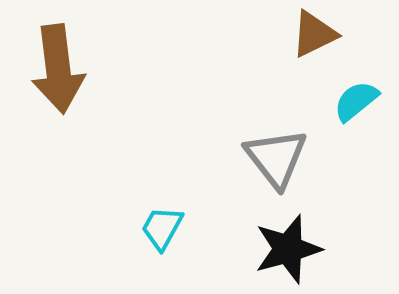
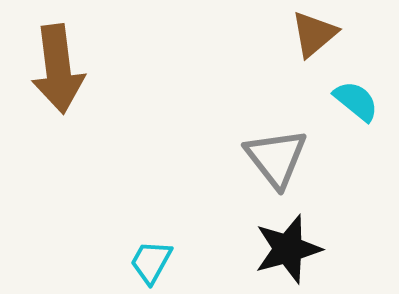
brown triangle: rotated 14 degrees counterclockwise
cyan semicircle: rotated 78 degrees clockwise
cyan trapezoid: moved 11 px left, 34 px down
